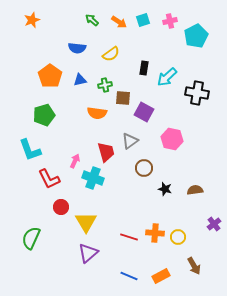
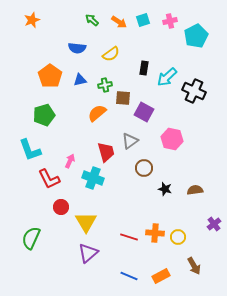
black cross: moved 3 px left, 2 px up; rotated 15 degrees clockwise
orange semicircle: rotated 132 degrees clockwise
pink arrow: moved 5 px left
